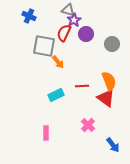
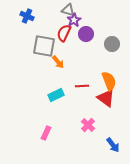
blue cross: moved 2 px left
pink rectangle: rotated 24 degrees clockwise
